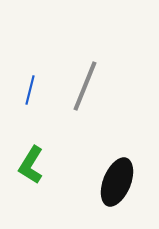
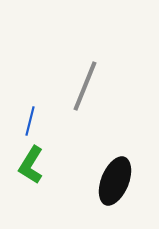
blue line: moved 31 px down
black ellipse: moved 2 px left, 1 px up
